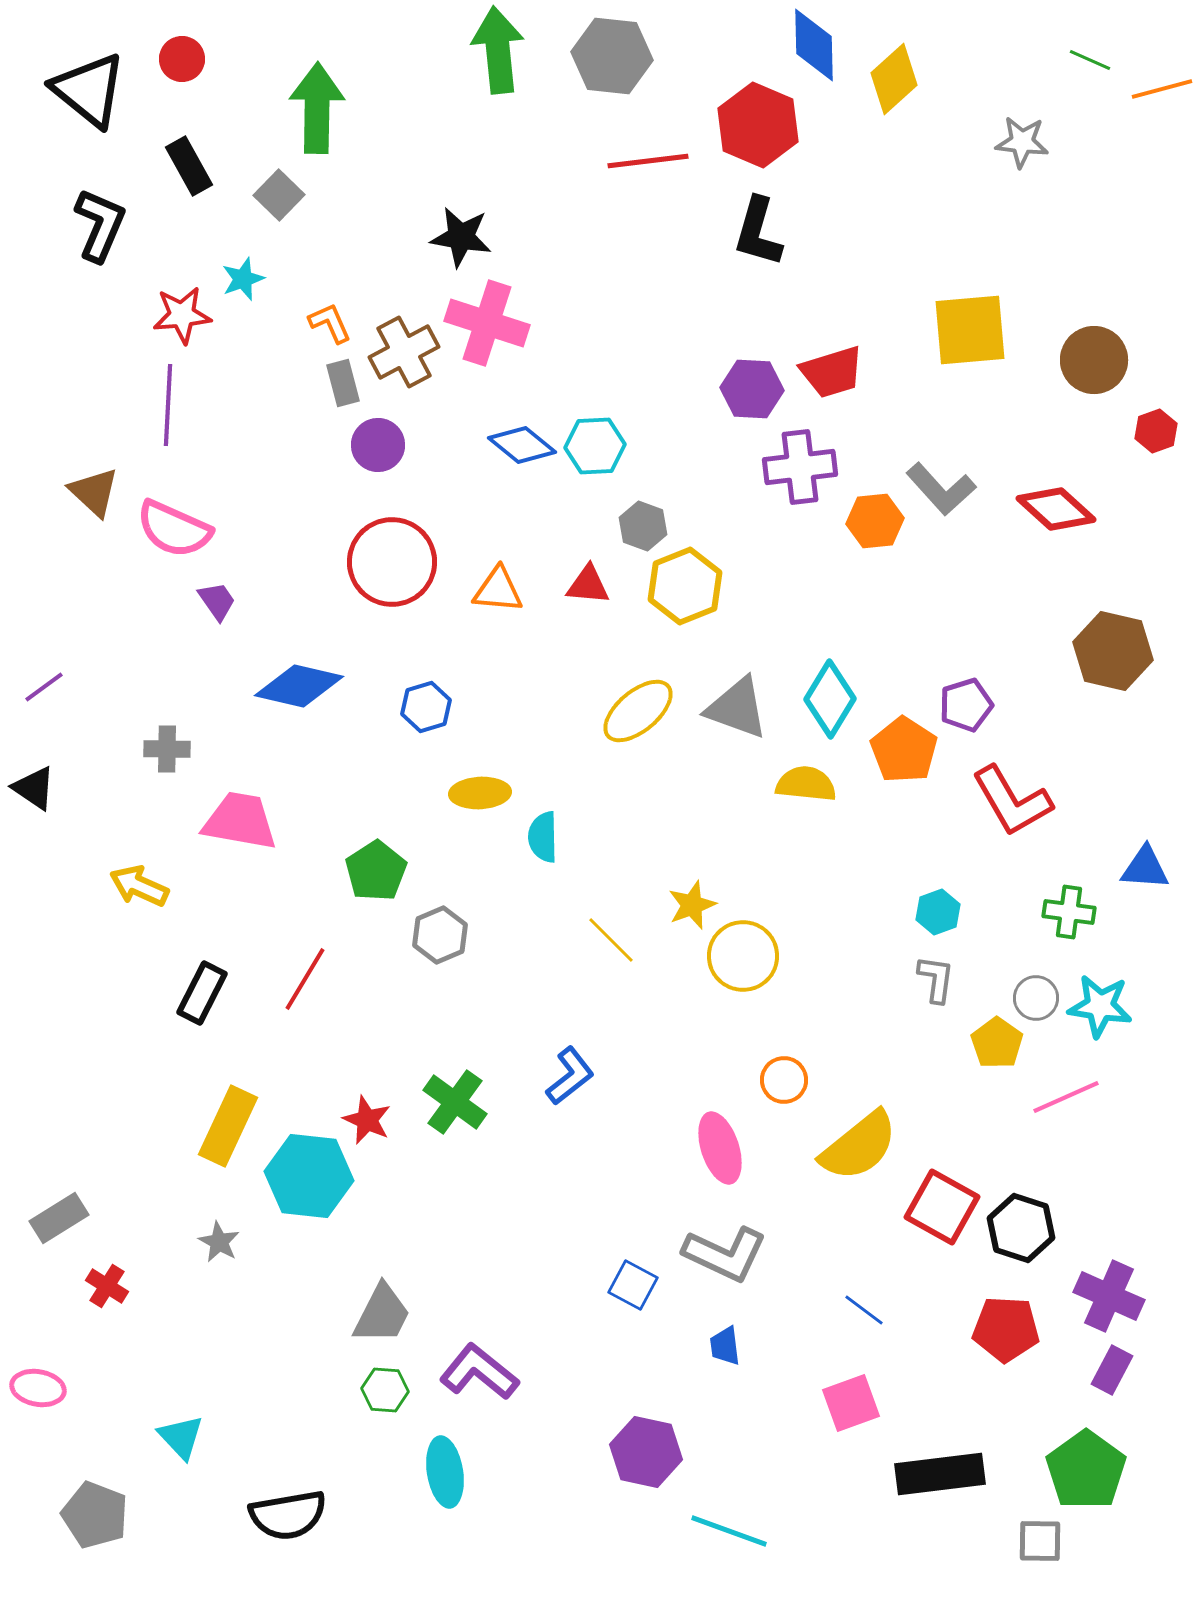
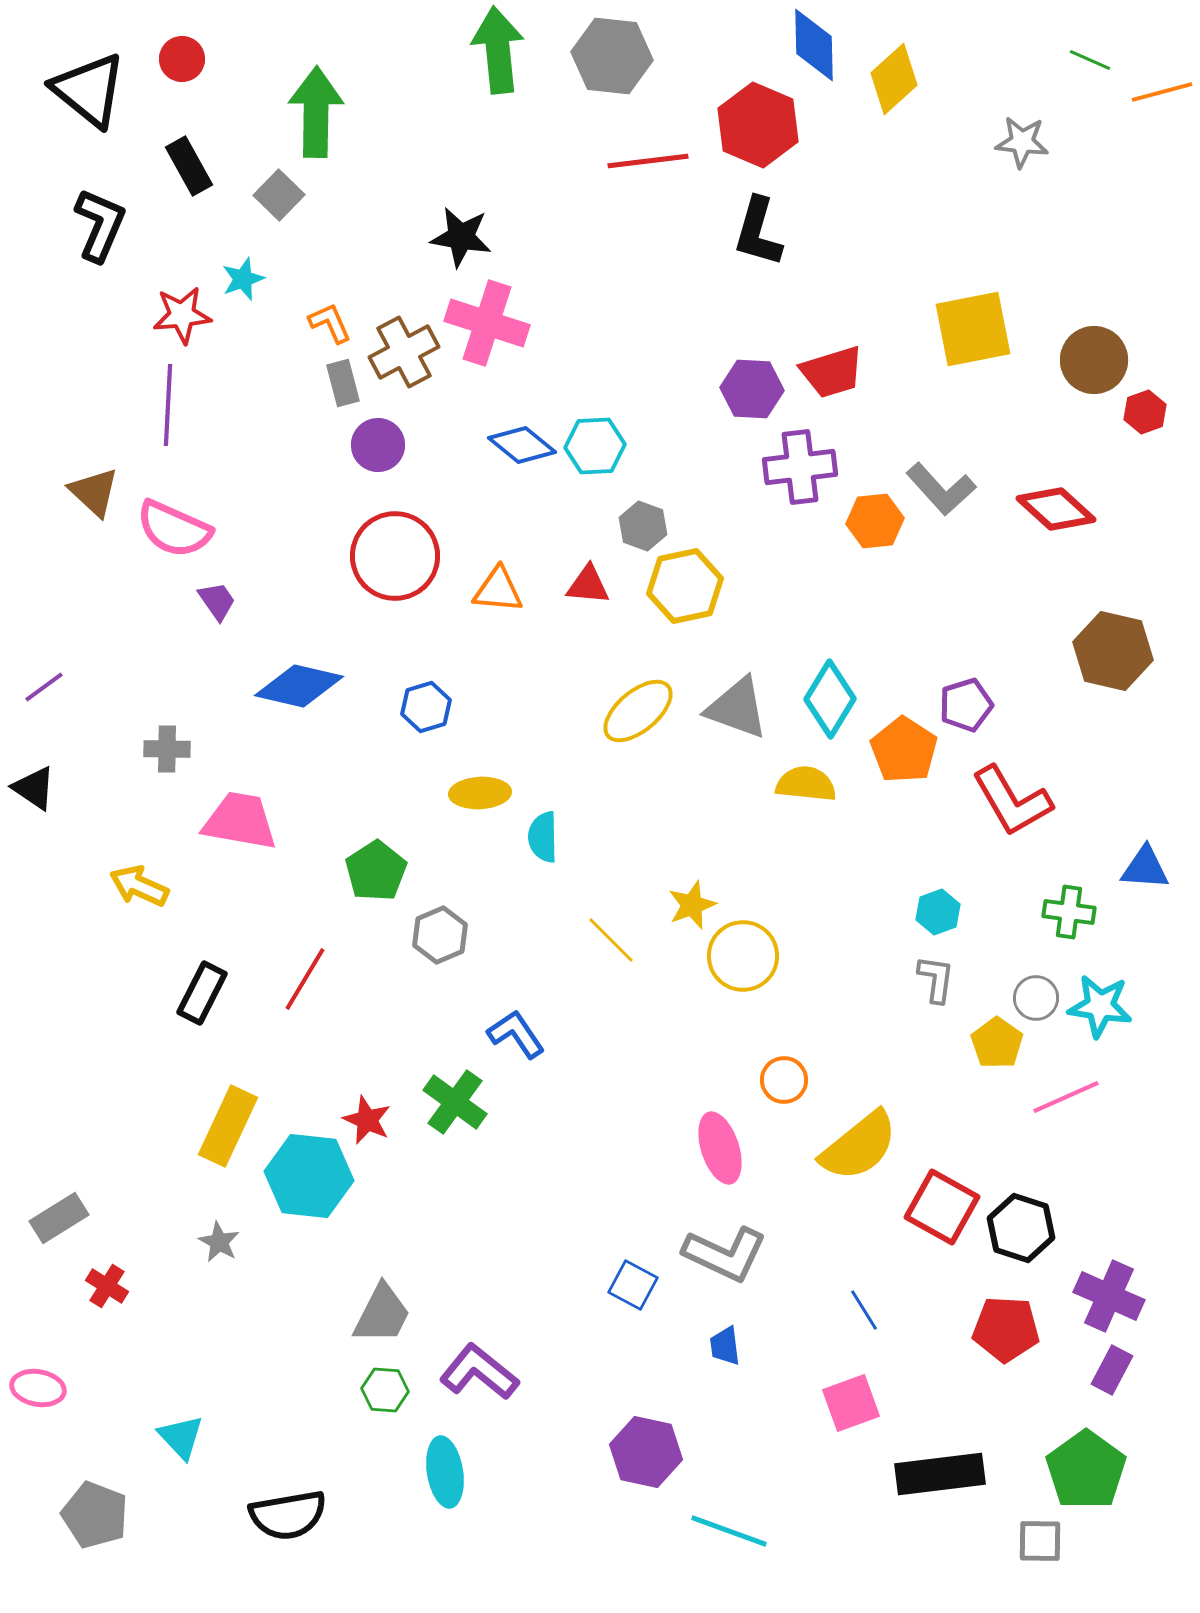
orange line at (1162, 89): moved 3 px down
green arrow at (317, 108): moved 1 px left, 4 px down
yellow square at (970, 330): moved 3 px right, 1 px up; rotated 6 degrees counterclockwise
red hexagon at (1156, 431): moved 11 px left, 19 px up
red circle at (392, 562): moved 3 px right, 6 px up
yellow hexagon at (685, 586): rotated 10 degrees clockwise
blue L-shape at (570, 1076): moved 54 px left, 42 px up; rotated 86 degrees counterclockwise
blue line at (864, 1310): rotated 21 degrees clockwise
